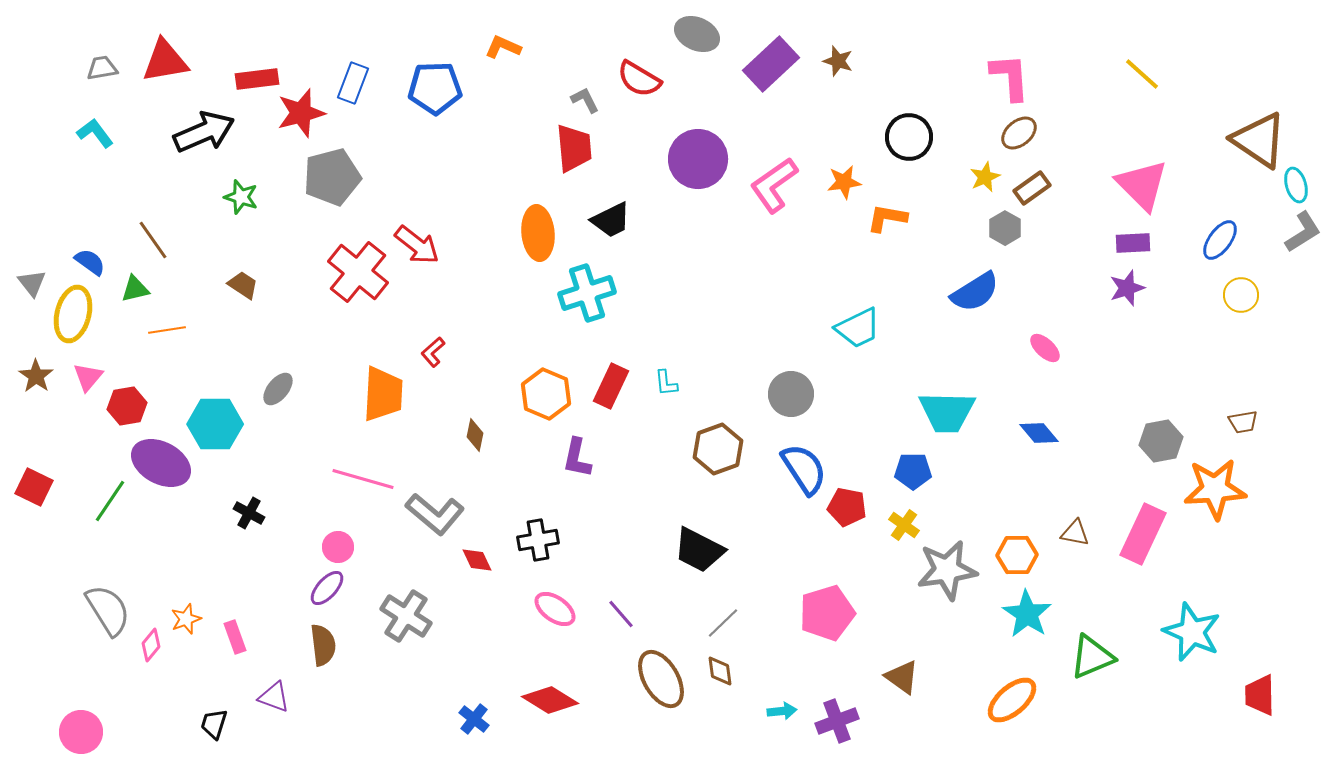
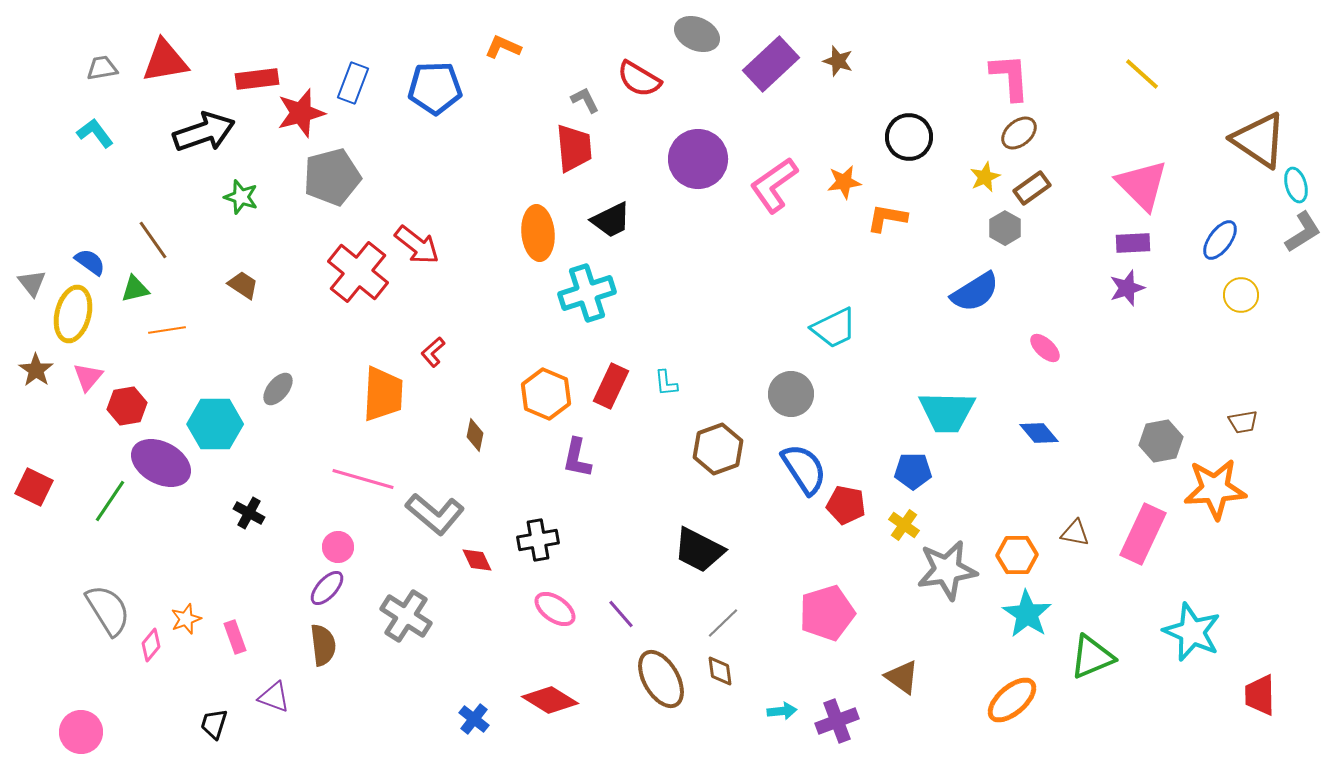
black arrow at (204, 132): rotated 4 degrees clockwise
cyan trapezoid at (858, 328): moved 24 px left
brown star at (36, 376): moved 6 px up
red pentagon at (847, 507): moved 1 px left, 2 px up
